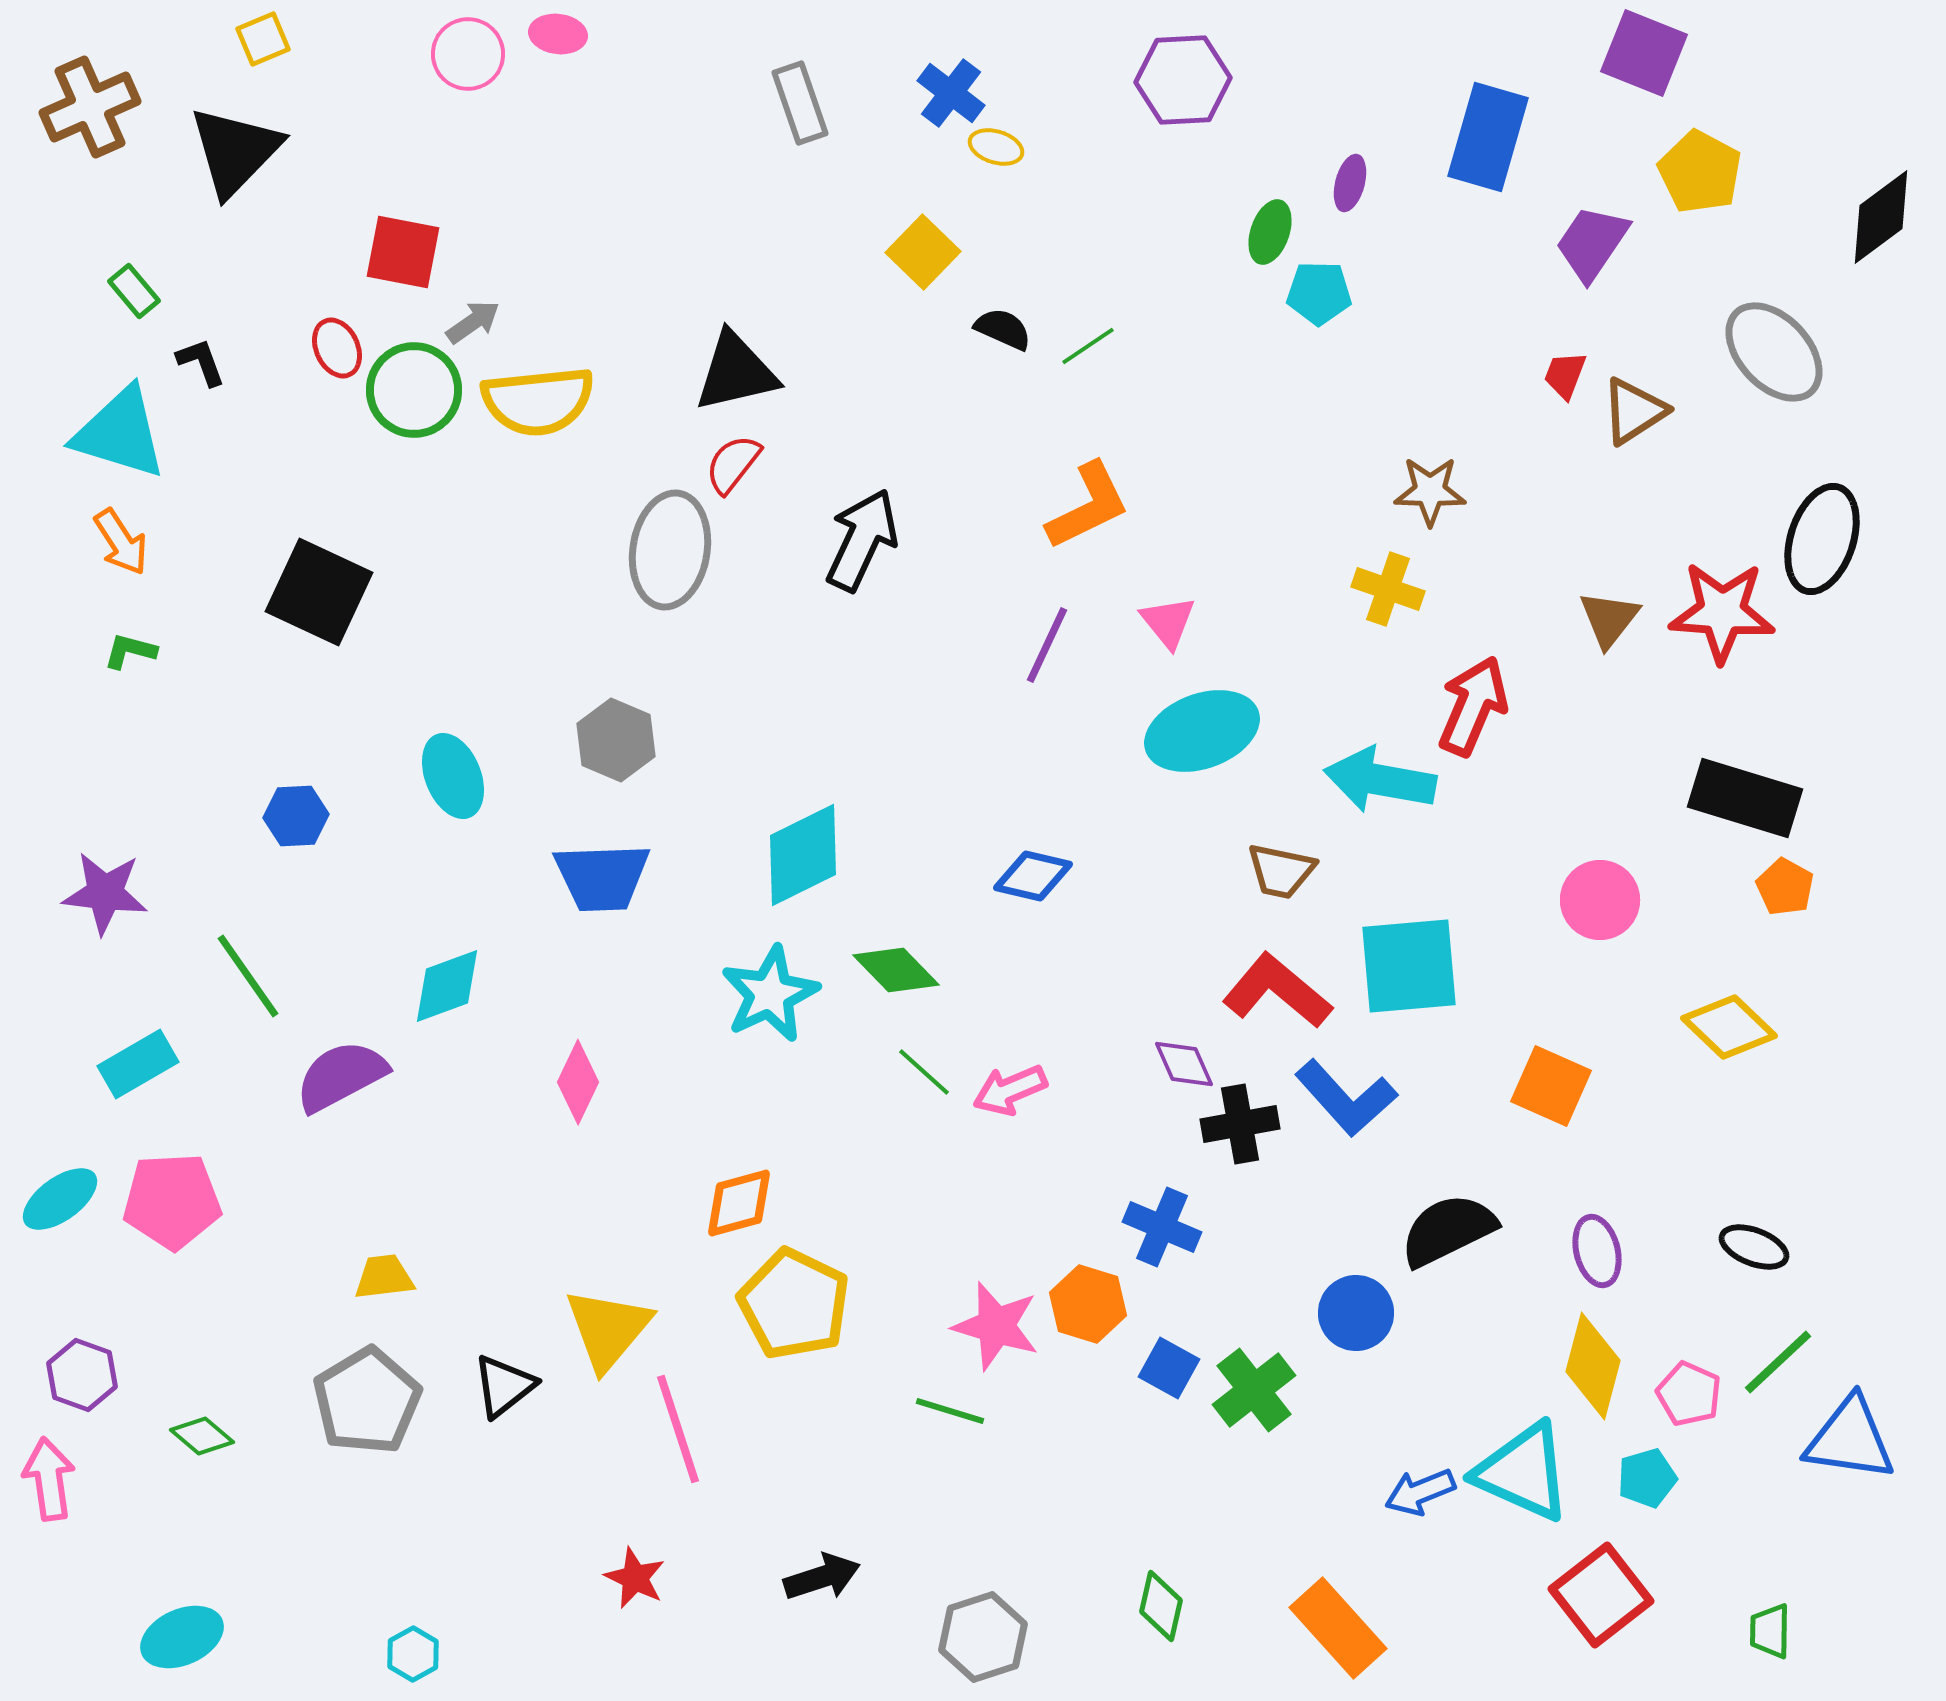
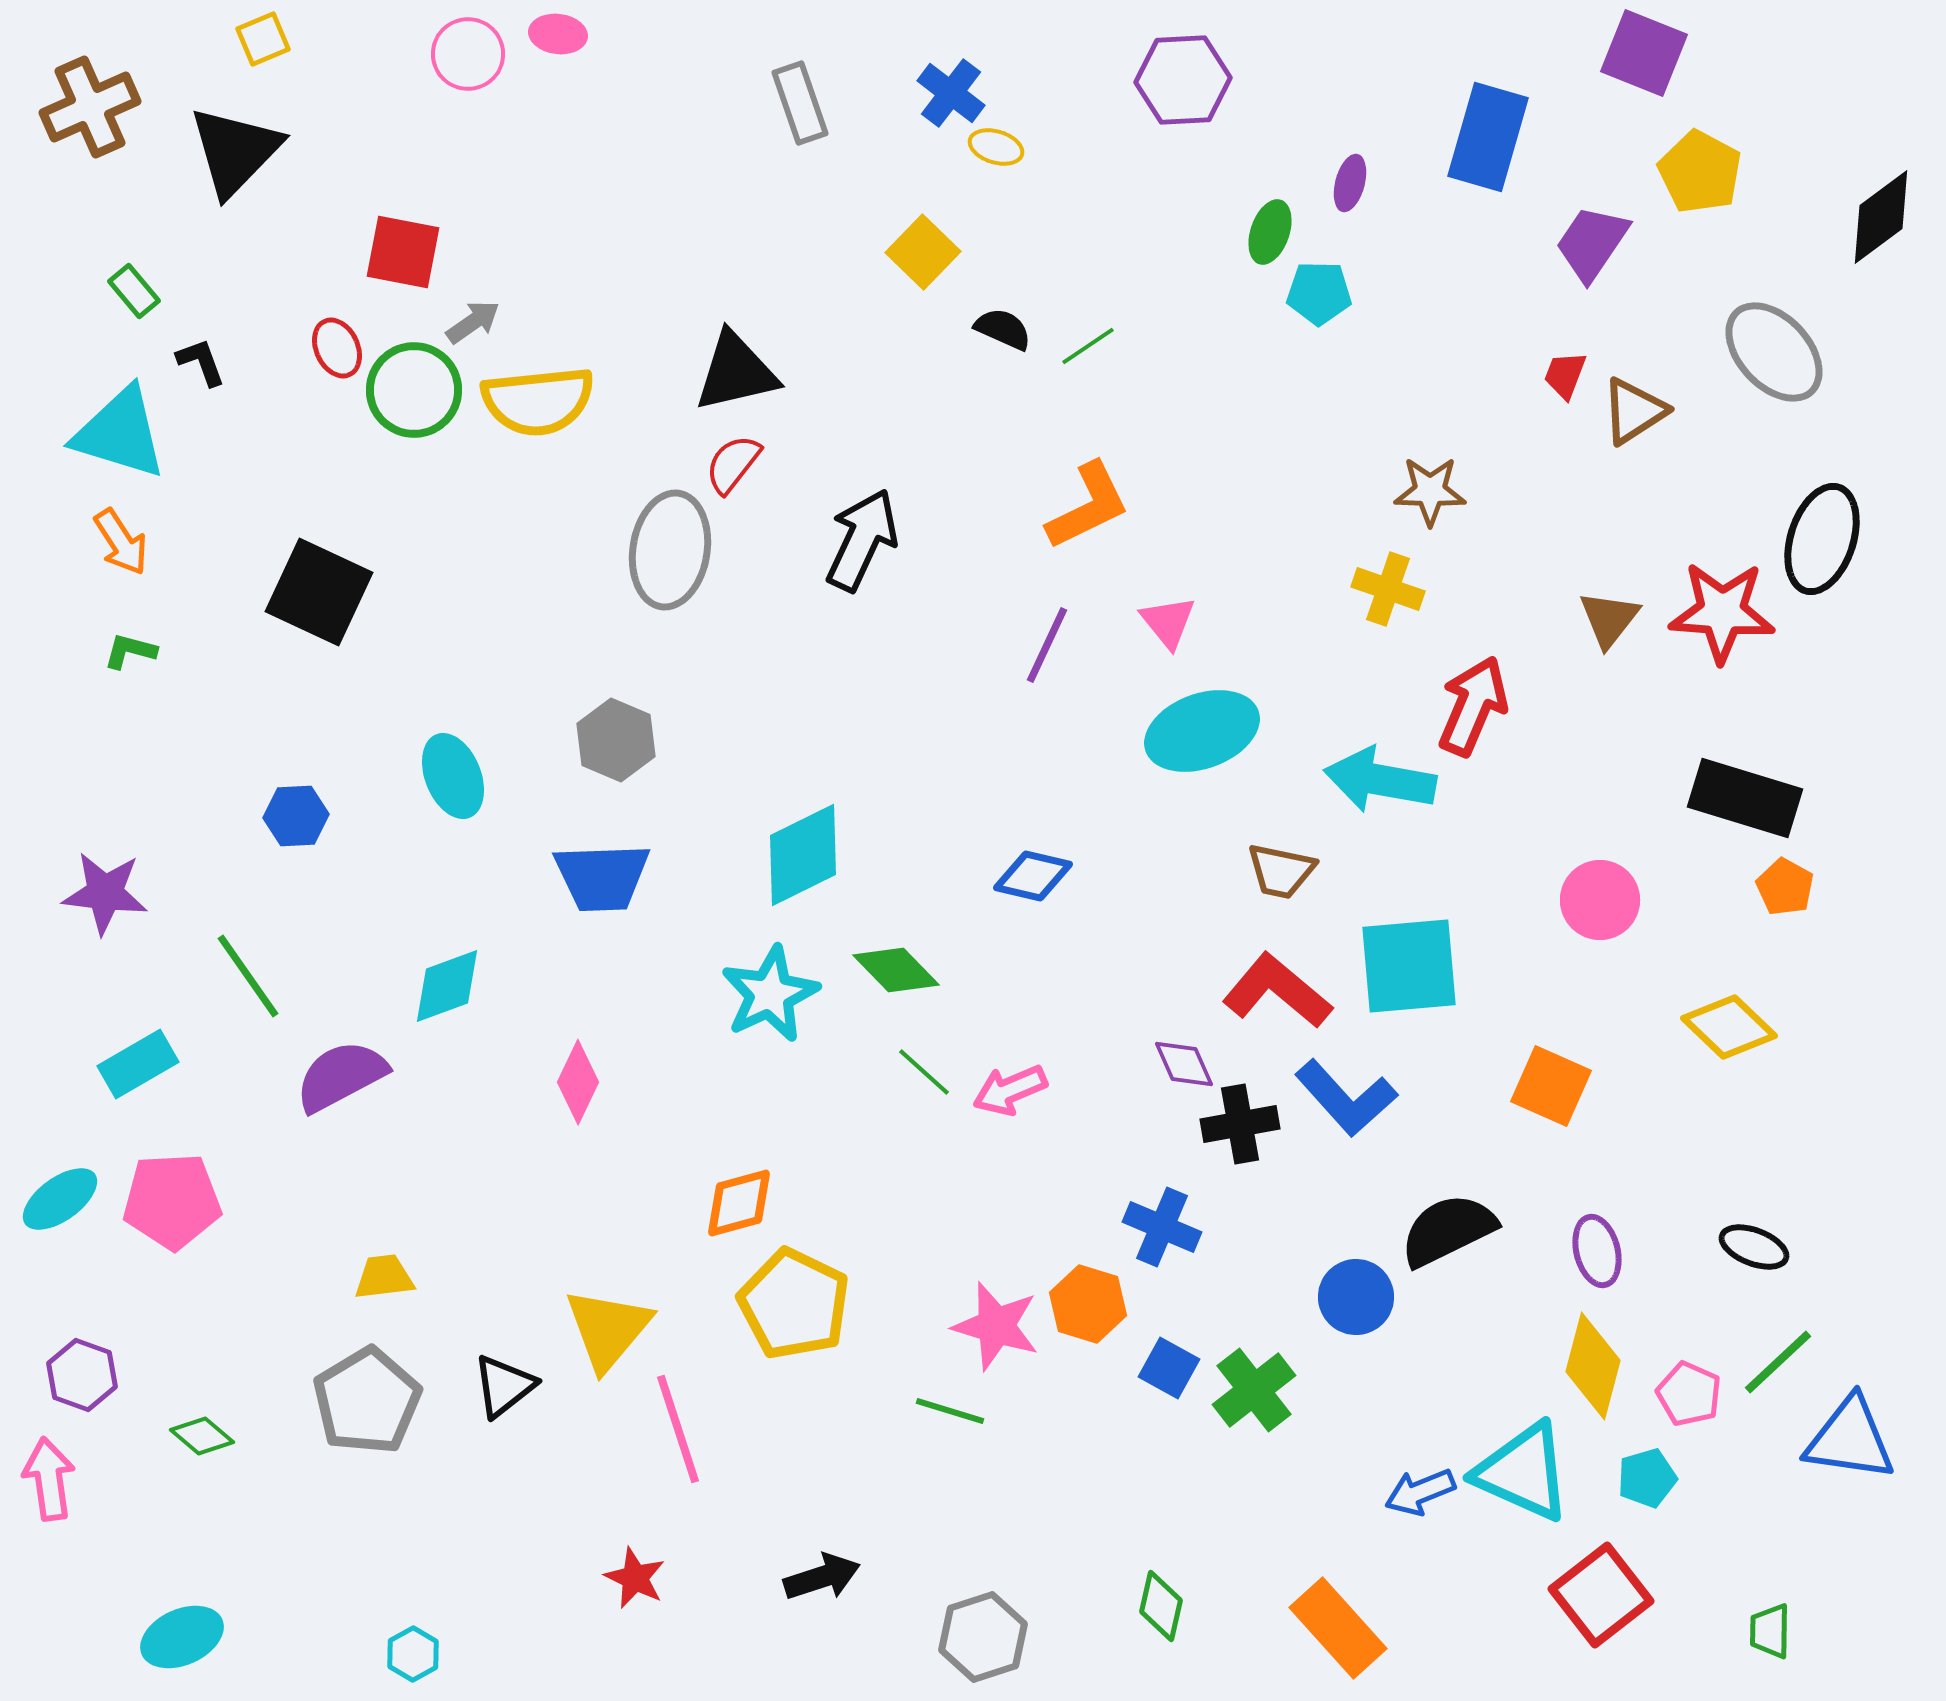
blue circle at (1356, 1313): moved 16 px up
